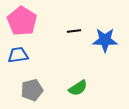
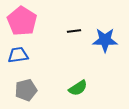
gray pentagon: moved 6 px left
